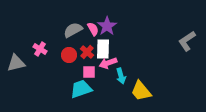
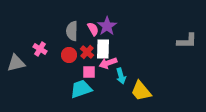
gray semicircle: moved 1 px left, 1 px down; rotated 60 degrees counterclockwise
gray L-shape: rotated 145 degrees counterclockwise
